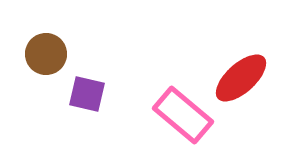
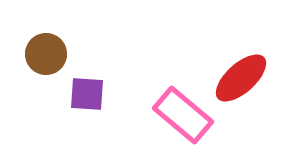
purple square: rotated 9 degrees counterclockwise
